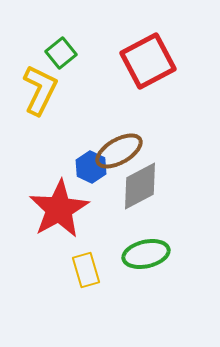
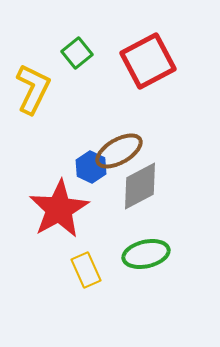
green square: moved 16 px right
yellow L-shape: moved 7 px left, 1 px up
yellow rectangle: rotated 8 degrees counterclockwise
